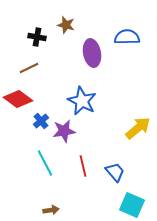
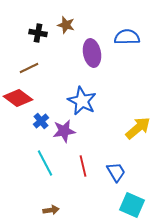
black cross: moved 1 px right, 4 px up
red diamond: moved 1 px up
blue trapezoid: moved 1 px right; rotated 10 degrees clockwise
